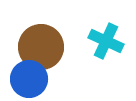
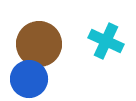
brown circle: moved 2 px left, 3 px up
